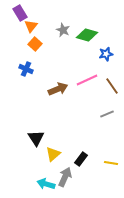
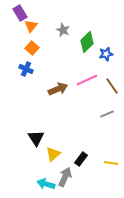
green diamond: moved 7 px down; rotated 60 degrees counterclockwise
orange square: moved 3 px left, 4 px down
